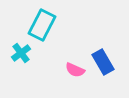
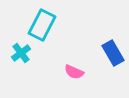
blue rectangle: moved 10 px right, 9 px up
pink semicircle: moved 1 px left, 2 px down
